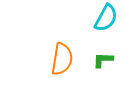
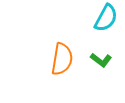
green L-shape: moved 2 px left; rotated 145 degrees counterclockwise
